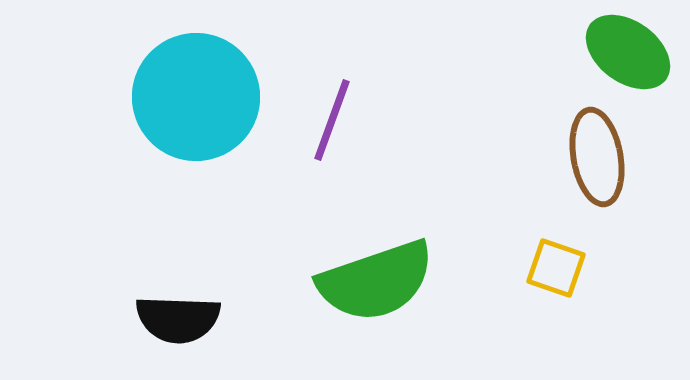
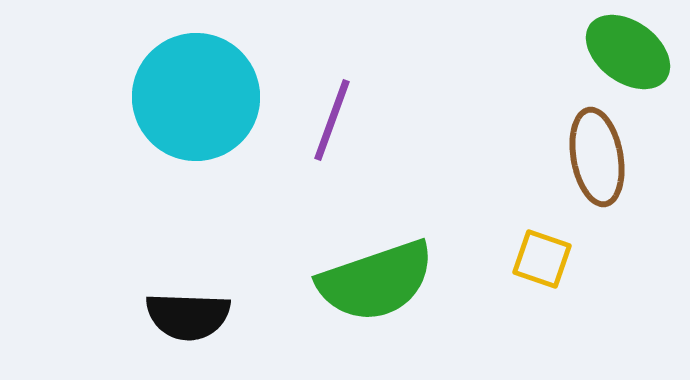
yellow square: moved 14 px left, 9 px up
black semicircle: moved 10 px right, 3 px up
